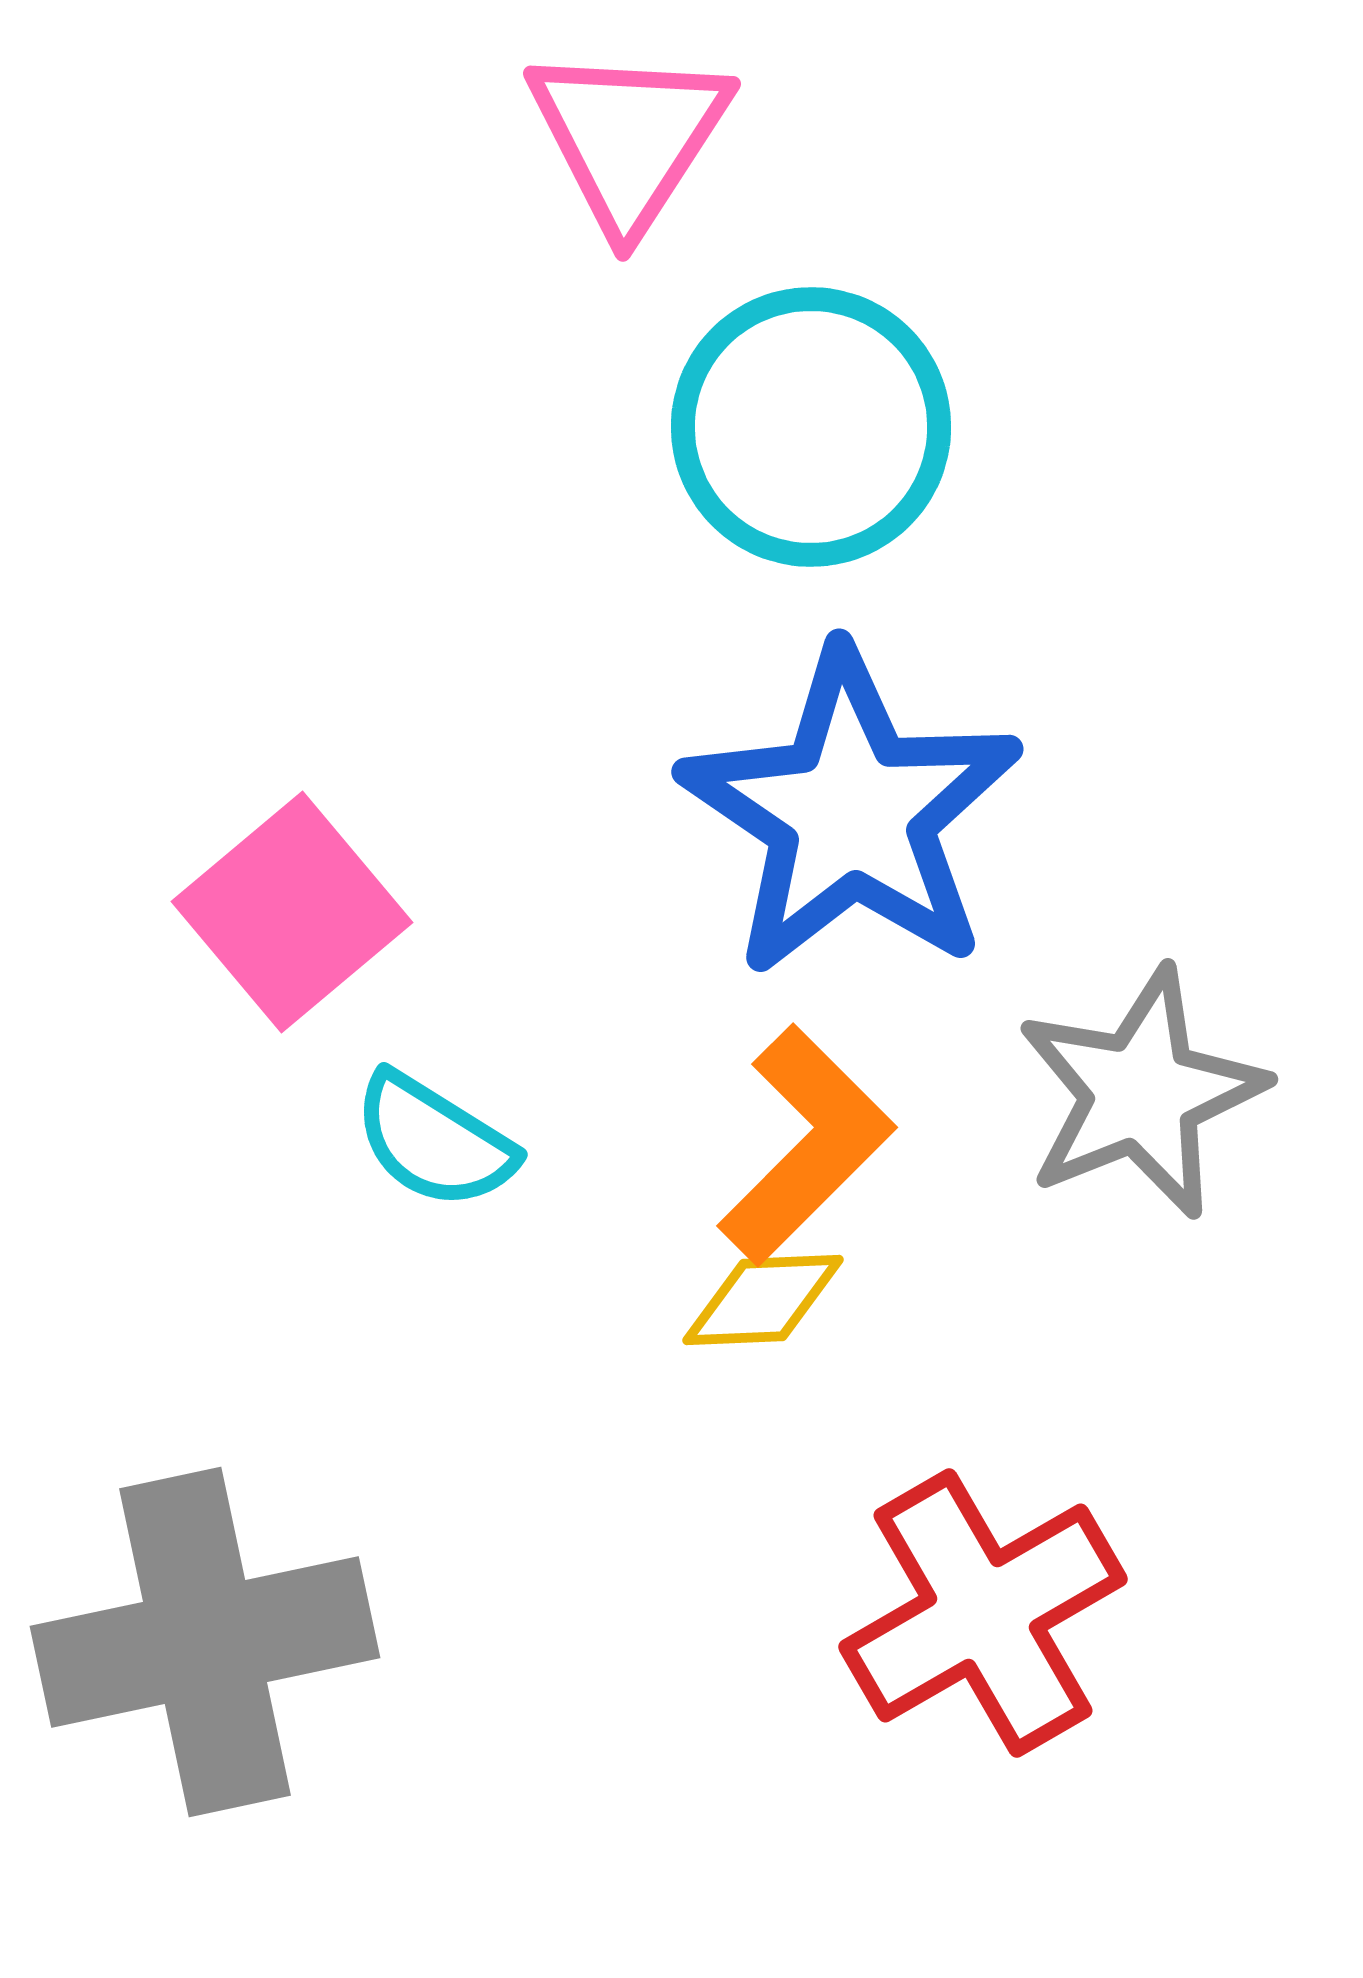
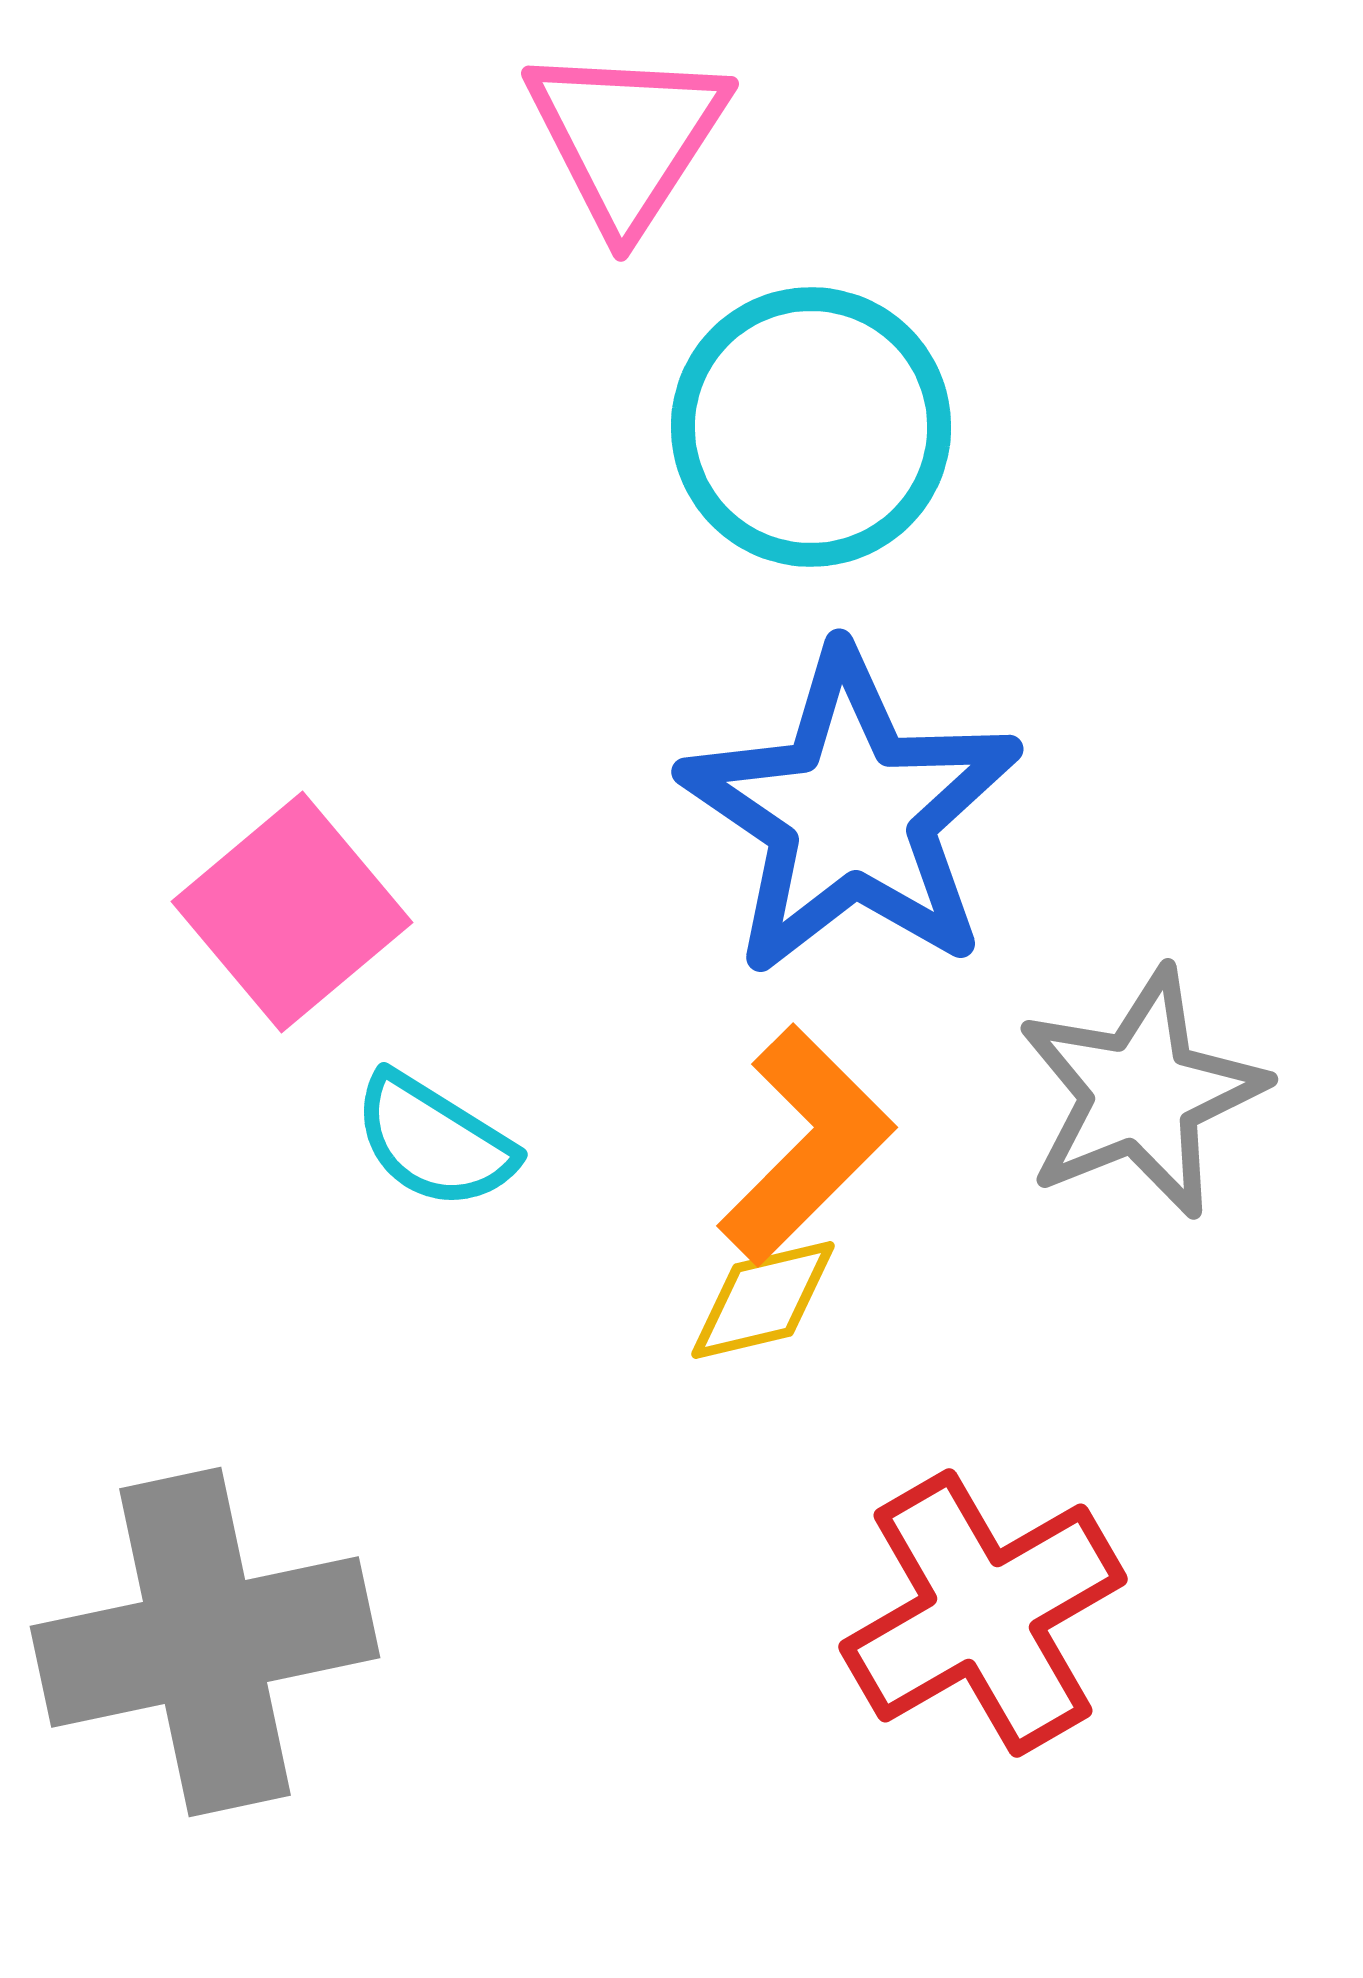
pink triangle: moved 2 px left
yellow diamond: rotated 11 degrees counterclockwise
